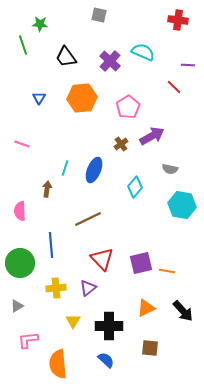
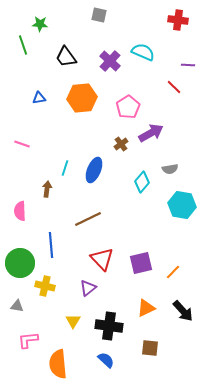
blue triangle: rotated 48 degrees clockwise
purple arrow: moved 1 px left, 3 px up
gray semicircle: rotated 21 degrees counterclockwise
cyan diamond: moved 7 px right, 5 px up
orange line: moved 6 px right, 1 px down; rotated 56 degrees counterclockwise
yellow cross: moved 11 px left, 2 px up; rotated 18 degrees clockwise
gray triangle: rotated 40 degrees clockwise
black cross: rotated 8 degrees clockwise
